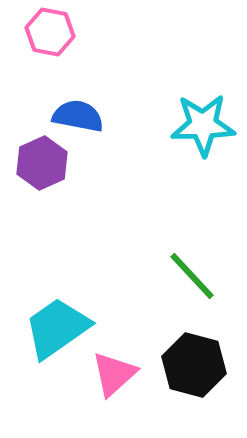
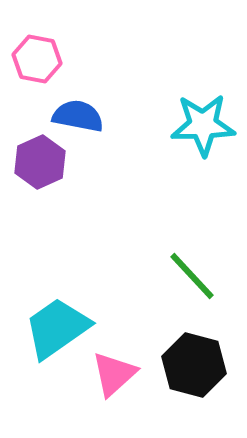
pink hexagon: moved 13 px left, 27 px down
purple hexagon: moved 2 px left, 1 px up
